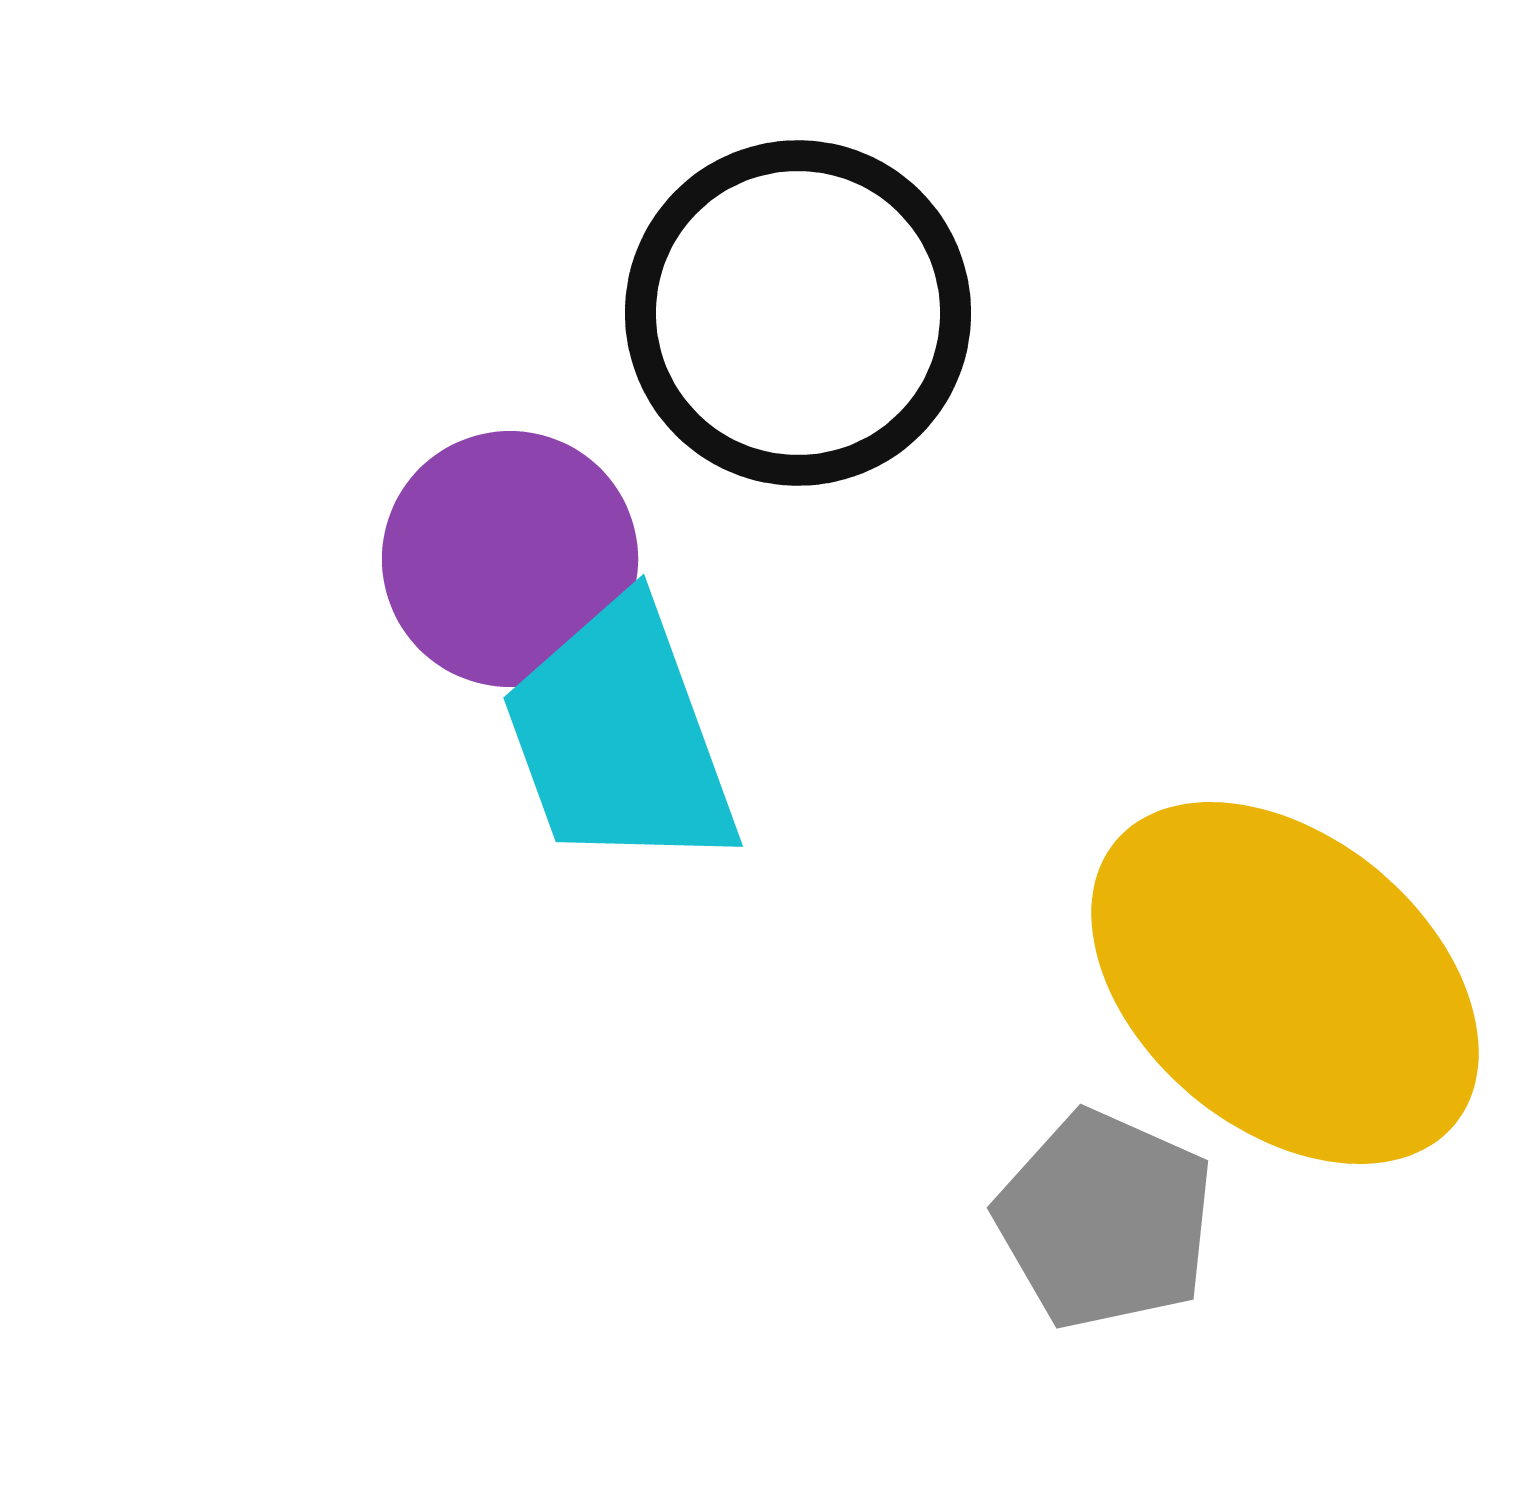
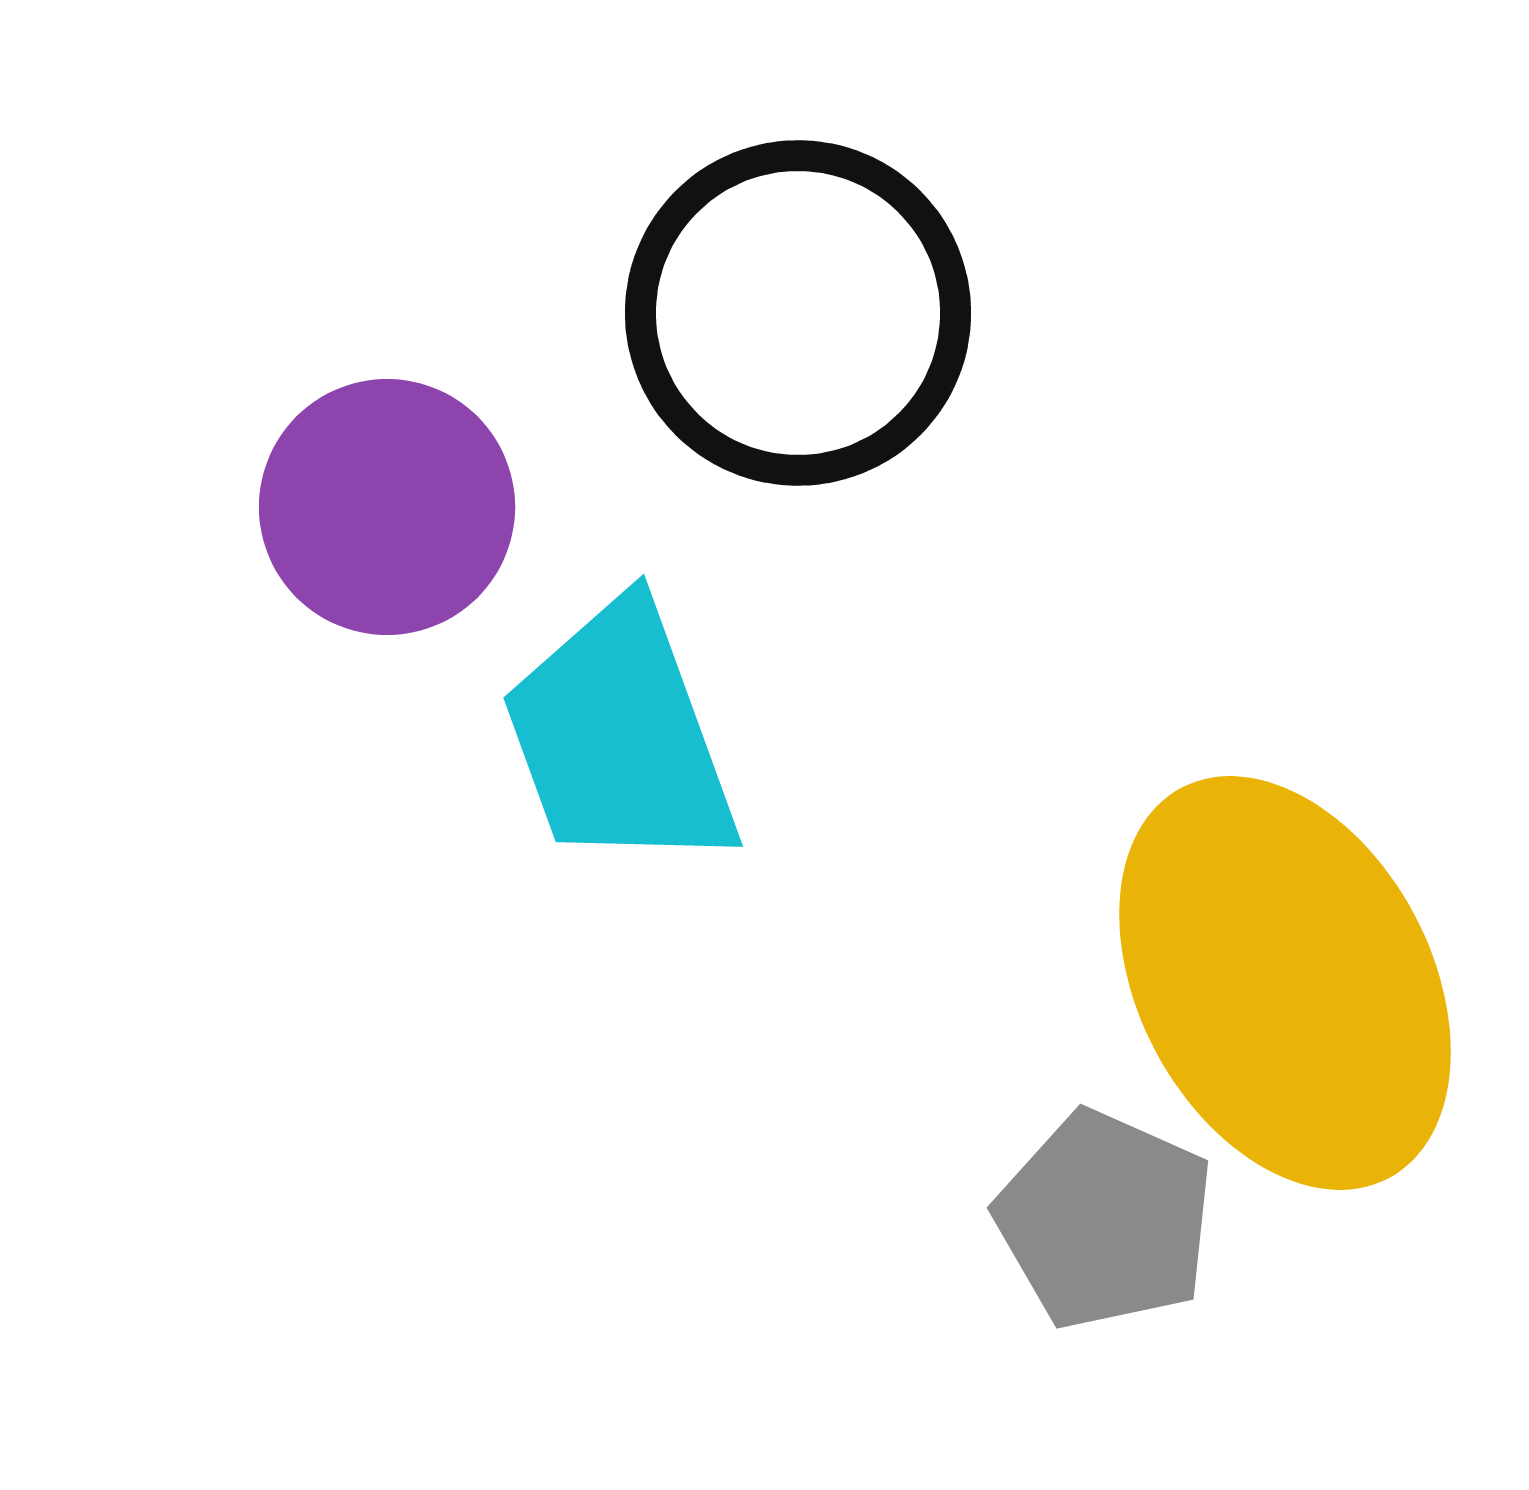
purple circle: moved 123 px left, 52 px up
yellow ellipse: rotated 22 degrees clockwise
